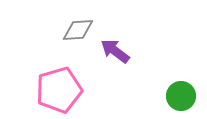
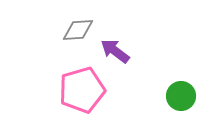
pink pentagon: moved 23 px right
